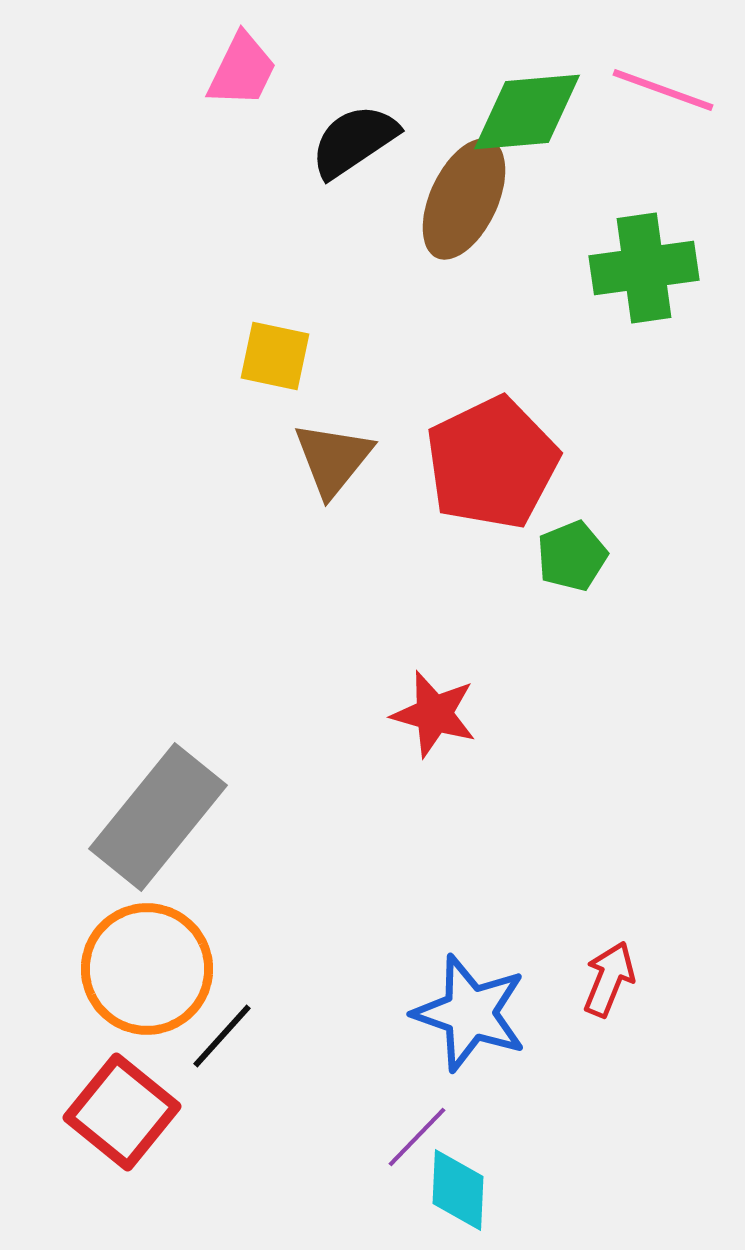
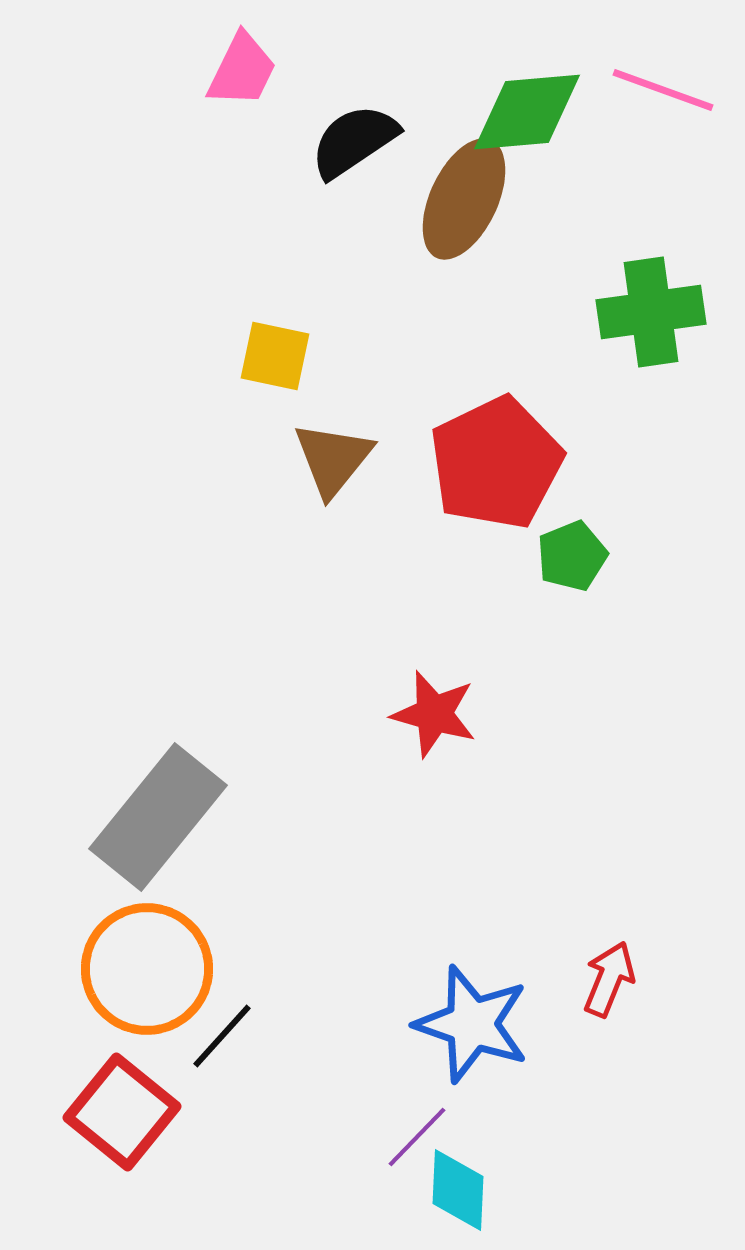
green cross: moved 7 px right, 44 px down
red pentagon: moved 4 px right
blue star: moved 2 px right, 11 px down
